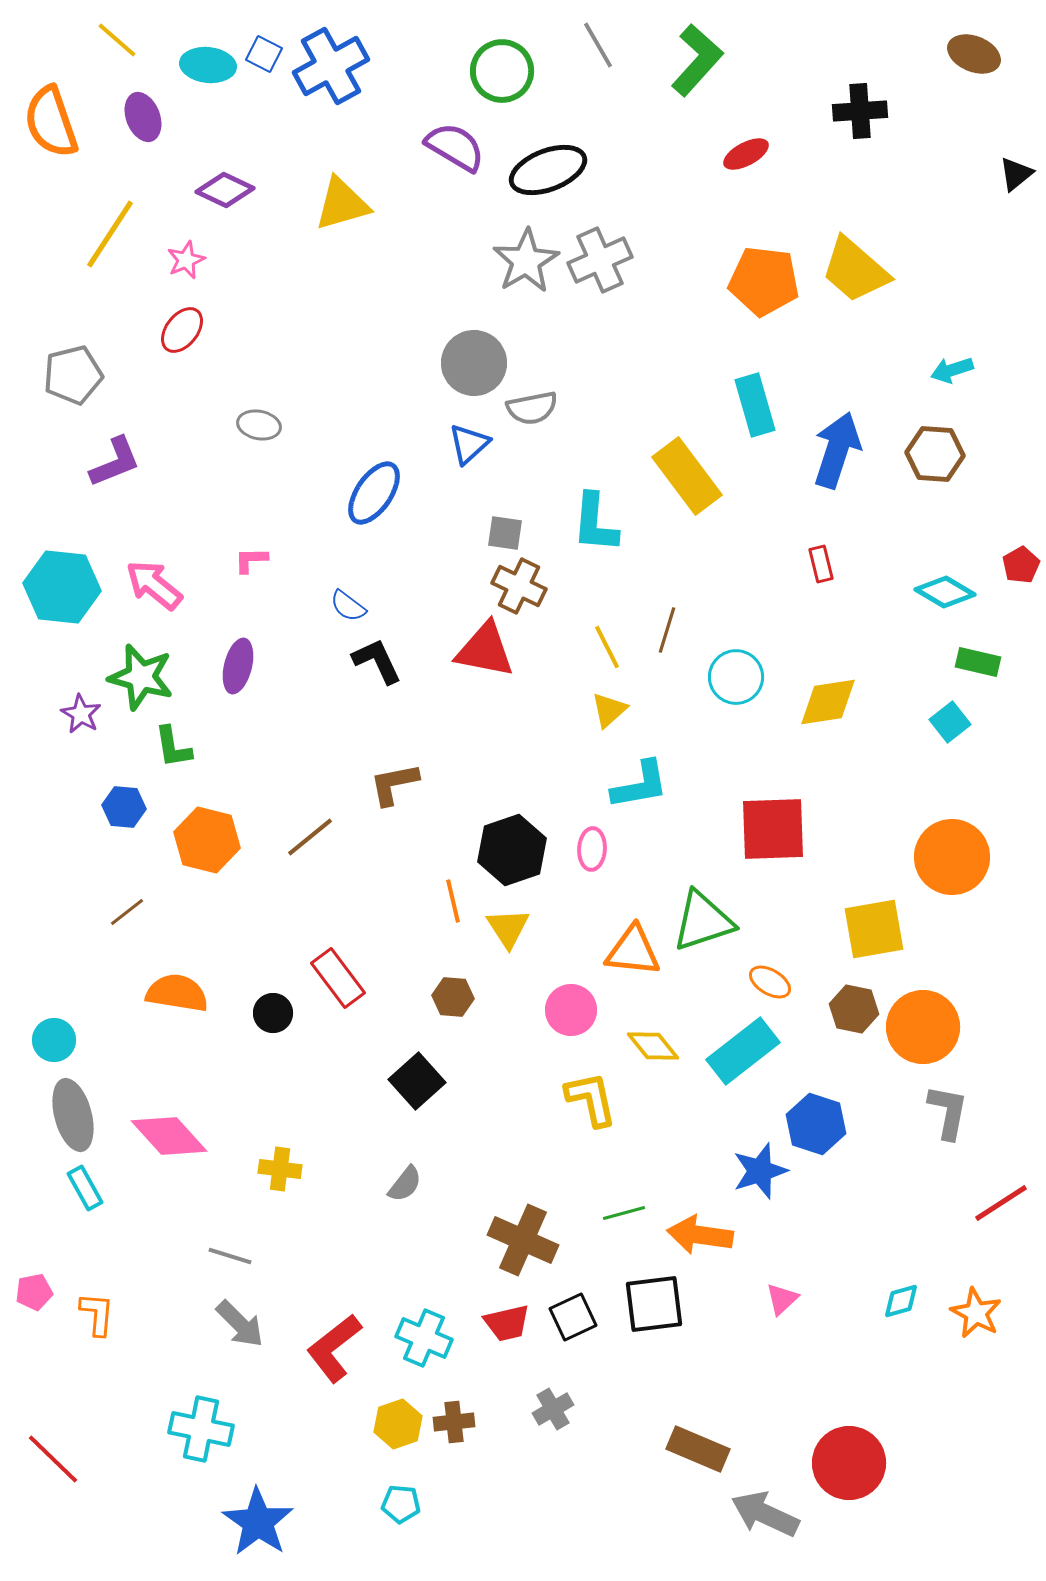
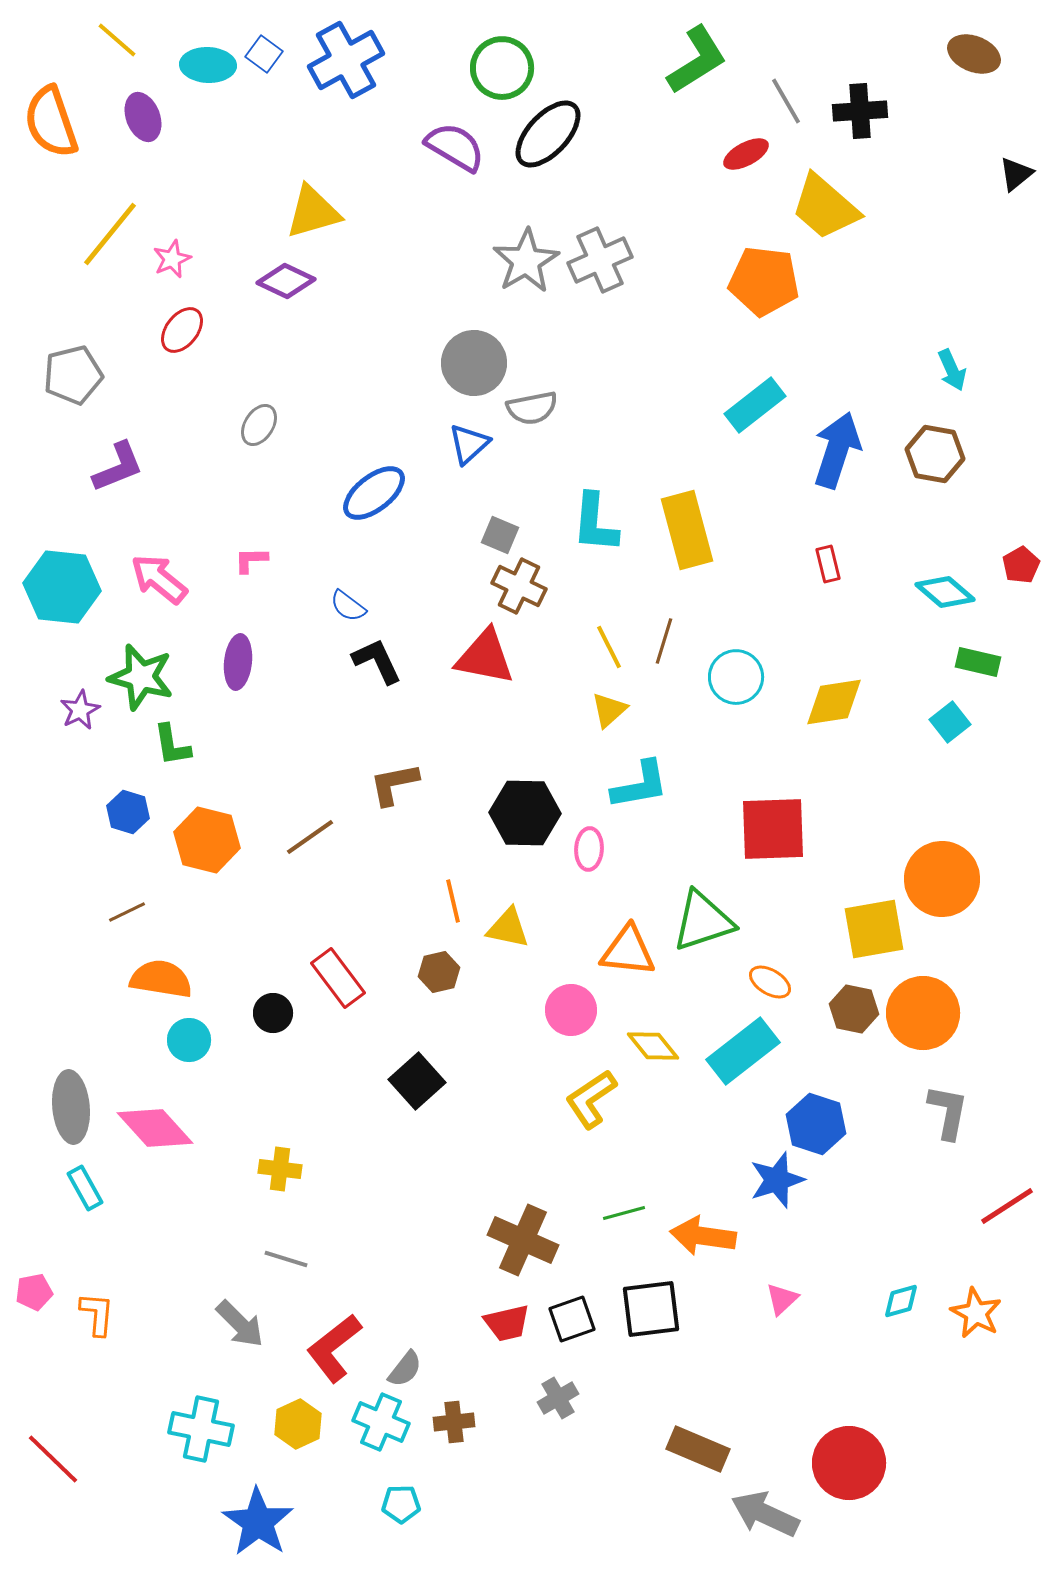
gray line at (598, 45): moved 188 px right, 56 px down
blue square at (264, 54): rotated 9 degrees clockwise
green L-shape at (697, 60): rotated 16 degrees clockwise
cyan ellipse at (208, 65): rotated 4 degrees counterclockwise
blue cross at (331, 66): moved 15 px right, 6 px up
green circle at (502, 71): moved 3 px up
black ellipse at (548, 170): moved 36 px up; rotated 26 degrees counterclockwise
purple diamond at (225, 190): moved 61 px right, 91 px down
yellow triangle at (342, 204): moved 29 px left, 8 px down
yellow line at (110, 234): rotated 6 degrees clockwise
pink star at (186, 260): moved 14 px left, 1 px up
yellow trapezoid at (855, 270): moved 30 px left, 63 px up
cyan arrow at (952, 370): rotated 96 degrees counterclockwise
cyan rectangle at (755, 405): rotated 68 degrees clockwise
gray ellipse at (259, 425): rotated 69 degrees counterclockwise
brown hexagon at (935, 454): rotated 6 degrees clockwise
purple L-shape at (115, 462): moved 3 px right, 5 px down
yellow rectangle at (687, 476): moved 54 px down; rotated 22 degrees clockwise
blue ellipse at (374, 493): rotated 18 degrees clockwise
gray square at (505, 533): moved 5 px left, 2 px down; rotated 15 degrees clockwise
red rectangle at (821, 564): moved 7 px right
pink arrow at (154, 585): moved 5 px right, 6 px up
cyan diamond at (945, 592): rotated 10 degrees clockwise
brown line at (667, 630): moved 3 px left, 11 px down
yellow line at (607, 647): moved 2 px right
red triangle at (485, 650): moved 7 px down
purple ellipse at (238, 666): moved 4 px up; rotated 8 degrees counterclockwise
yellow diamond at (828, 702): moved 6 px right
purple star at (81, 714): moved 1 px left, 4 px up; rotated 15 degrees clockwise
green L-shape at (173, 747): moved 1 px left, 2 px up
blue hexagon at (124, 807): moved 4 px right, 5 px down; rotated 12 degrees clockwise
brown line at (310, 837): rotated 4 degrees clockwise
pink ellipse at (592, 849): moved 3 px left
black hexagon at (512, 850): moved 13 px right, 37 px up; rotated 20 degrees clockwise
orange circle at (952, 857): moved 10 px left, 22 px down
brown line at (127, 912): rotated 12 degrees clockwise
yellow triangle at (508, 928): rotated 45 degrees counterclockwise
orange triangle at (633, 951): moved 5 px left
orange semicircle at (177, 993): moved 16 px left, 14 px up
brown hexagon at (453, 997): moved 14 px left, 25 px up; rotated 18 degrees counterclockwise
orange circle at (923, 1027): moved 14 px up
cyan circle at (54, 1040): moved 135 px right
yellow L-shape at (591, 1099): rotated 112 degrees counterclockwise
gray ellipse at (73, 1115): moved 2 px left, 8 px up; rotated 10 degrees clockwise
pink diamond at (169, 1136): moved 14 px left, 8 px up
blue star at (760, 1171): moved 17 px right, 9 px down
gray semicircle at (405, 1184): moved 185 px down
red line at (1001, 1203): moved 6 px right, 3 px down
orange arrow at (700, 1235): moved 3 px right, 1 px down
gray line at (230, 1256): moved 56 px right, 3 px down
black square at (654, 1304): moved 3 px left, 5 px down
black square at (573, 1317): moved 1 px left, 2 px down; rotated 6 degrees clockwise
cyan cross at (424, 1338): moved 43 px left, 84 px down
gray cross at (553, 1409): moved 5 px right, 11 px up
yellow hexagon at (398, 1424): moved 100 px left; rotated 6 degrees counterclockwise
cyan pentagon at (401, 1504): rotated 6 degrees counterclockwise
